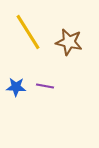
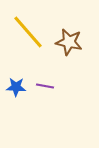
yellow line: rotated 9 degrees counterclockwise
